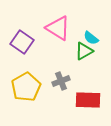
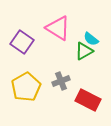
cyan semicircle: moved 1 px down
red rectangle: rotated 25 degrees clockwise
